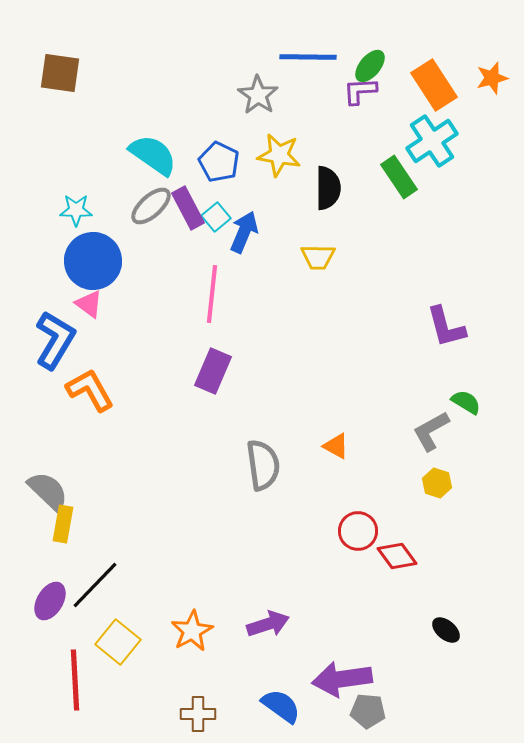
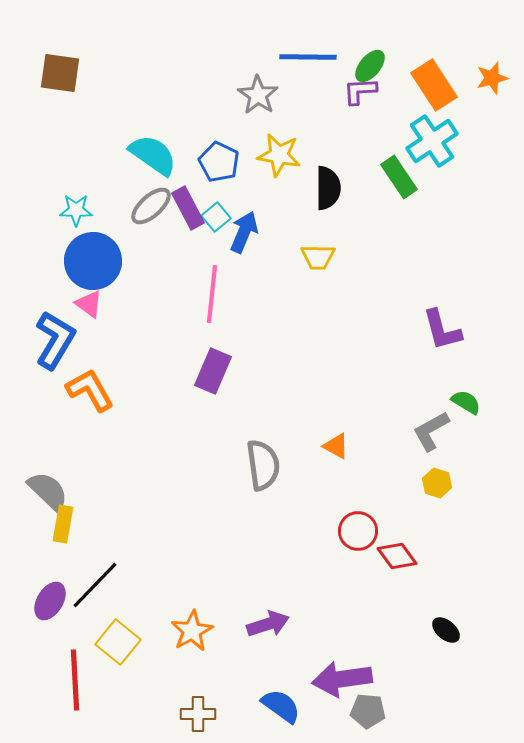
purple L-shape at (446, 327): moved 4 px left, 3 px down
